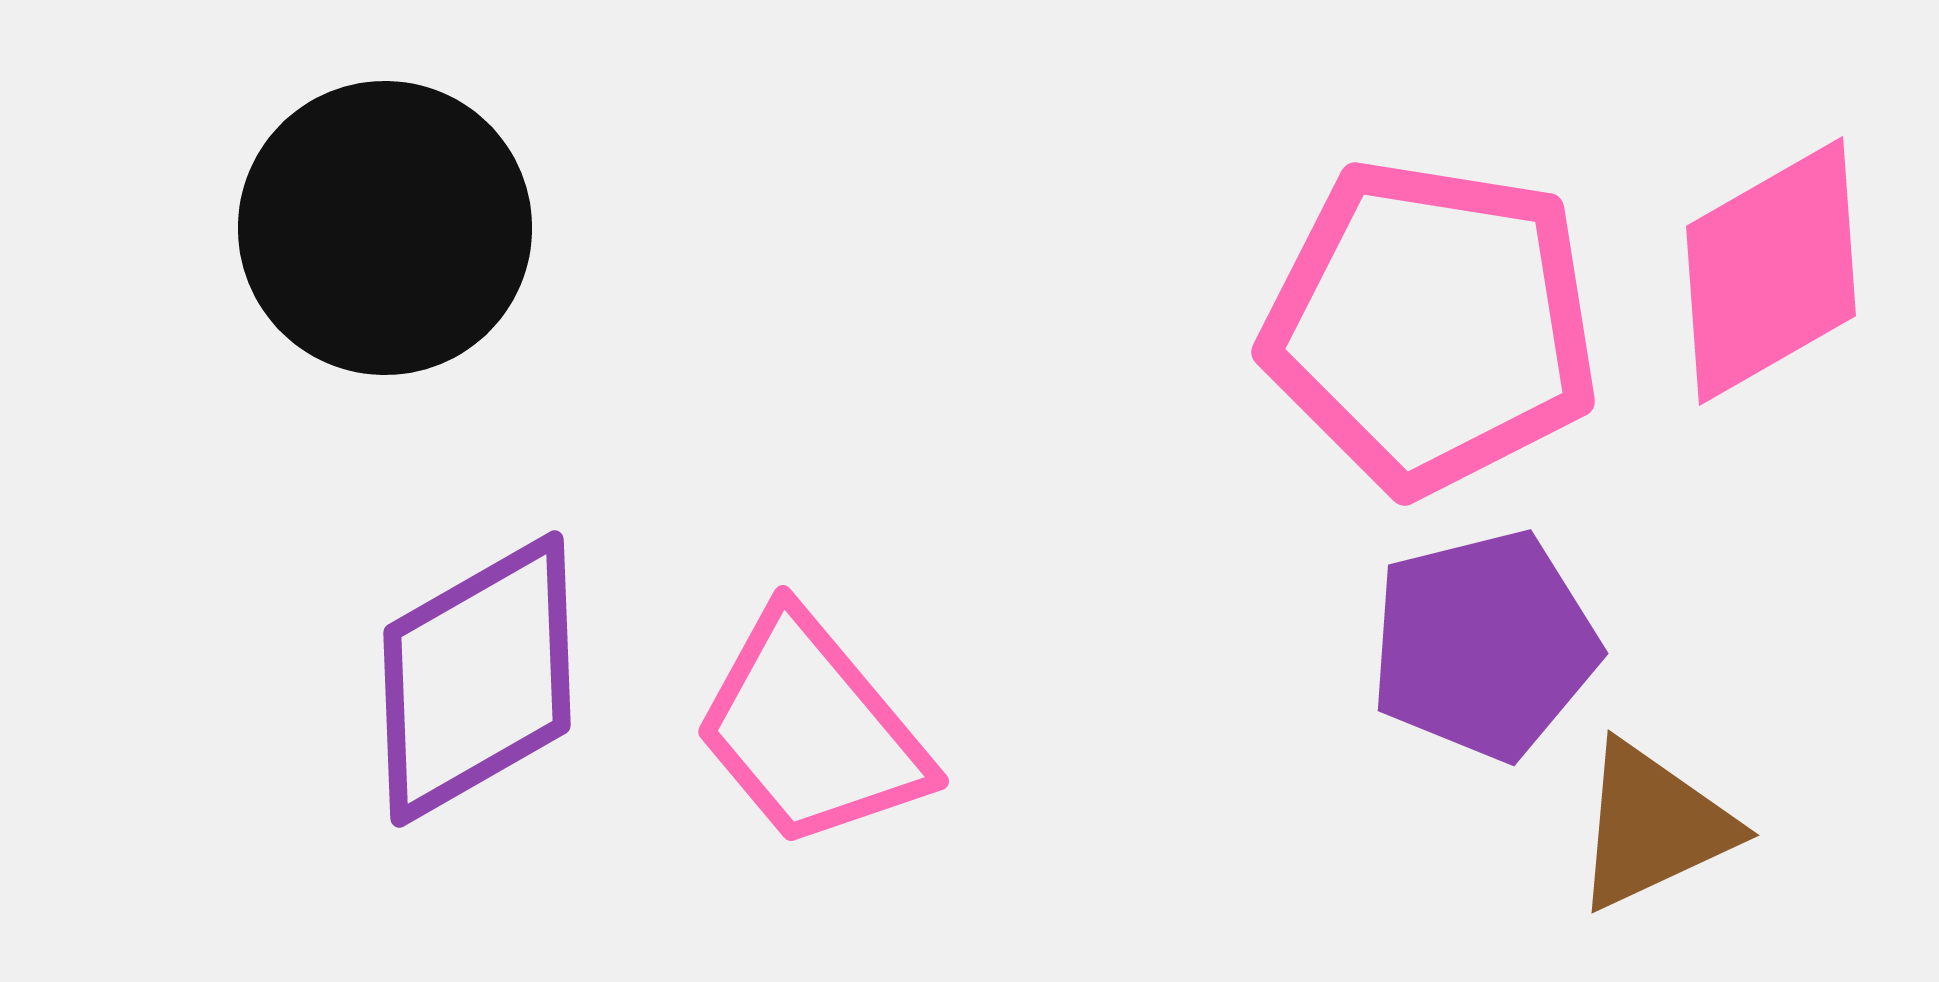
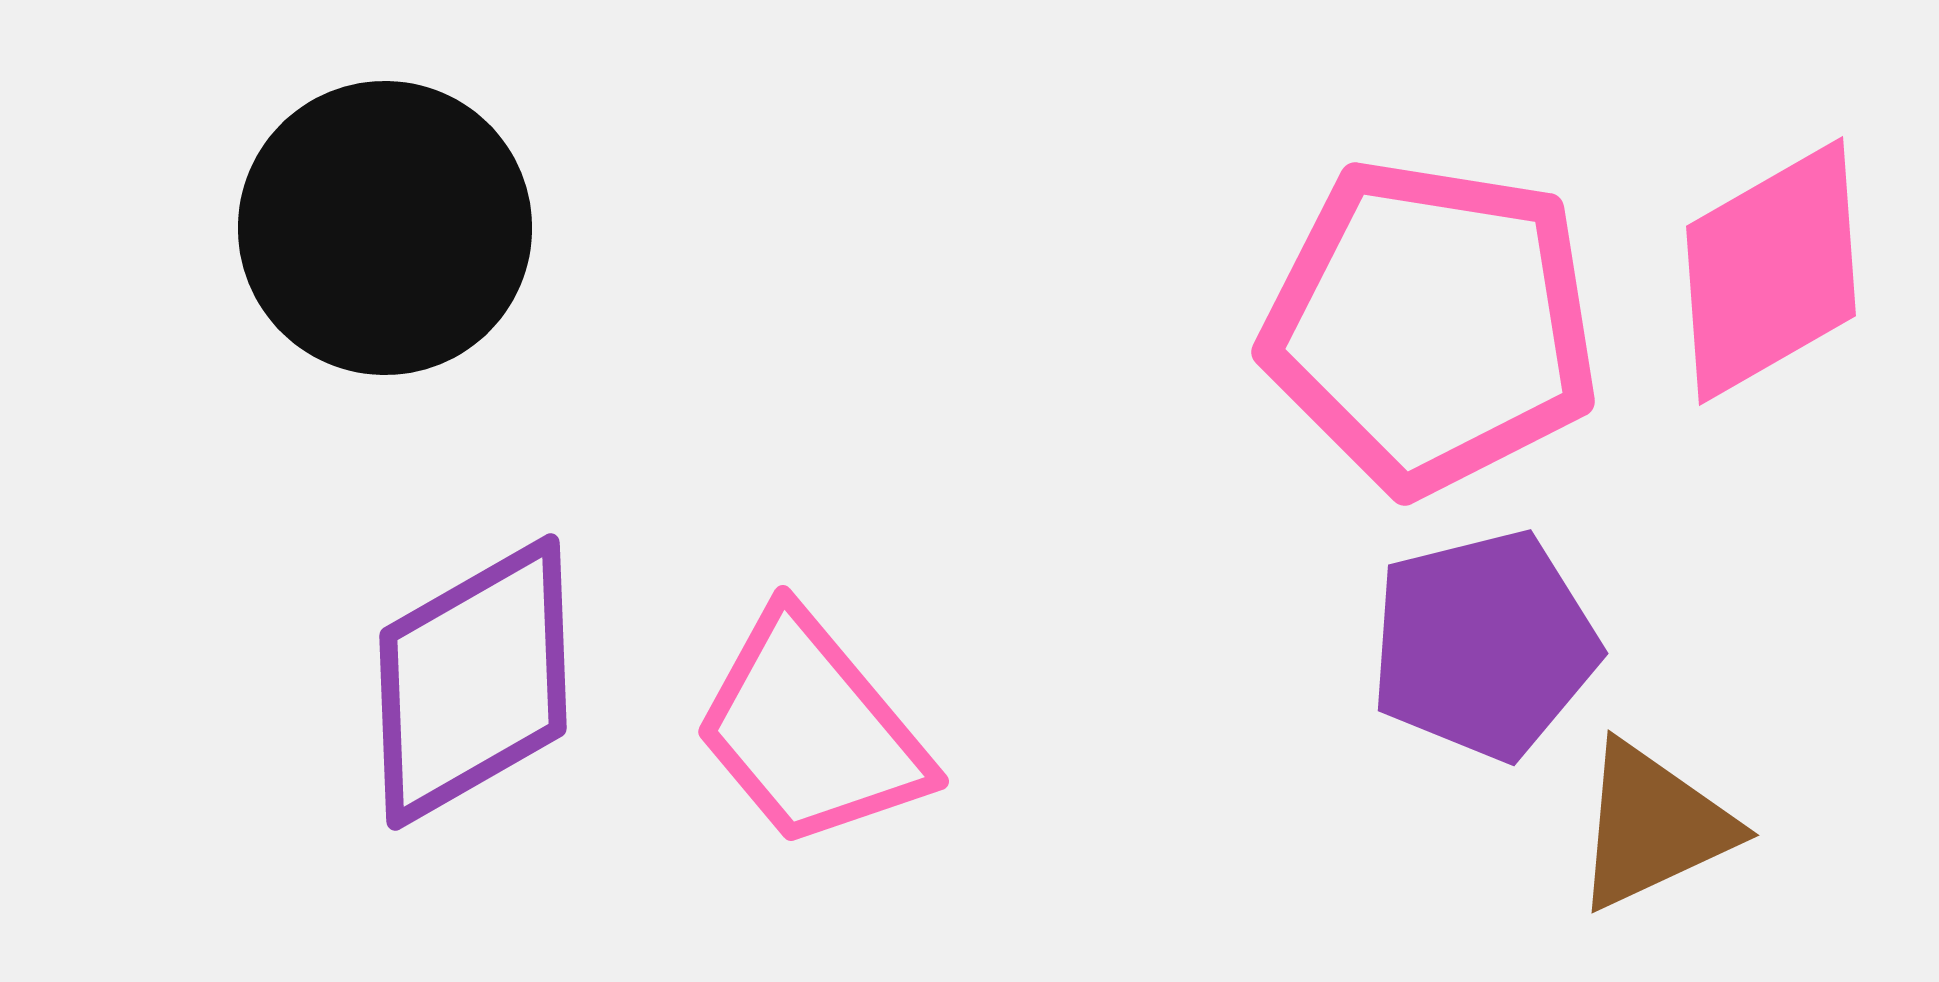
purple diamond: moved 4 px left, 3 px down
